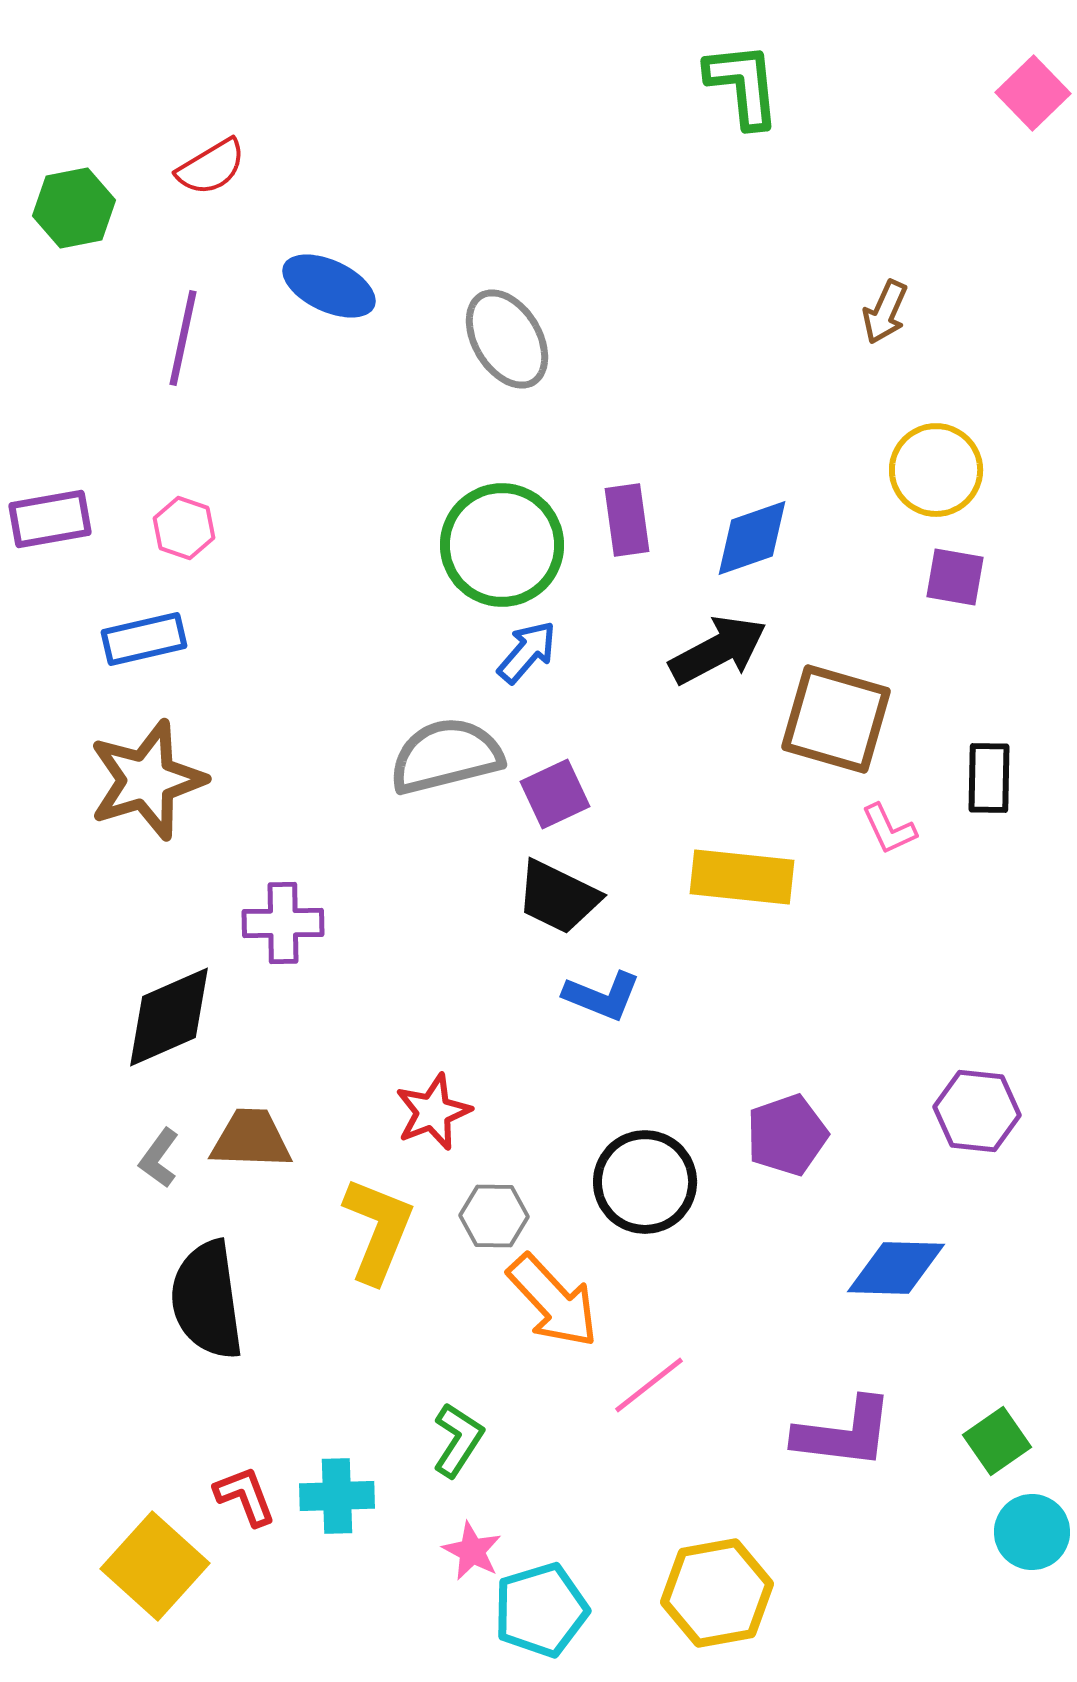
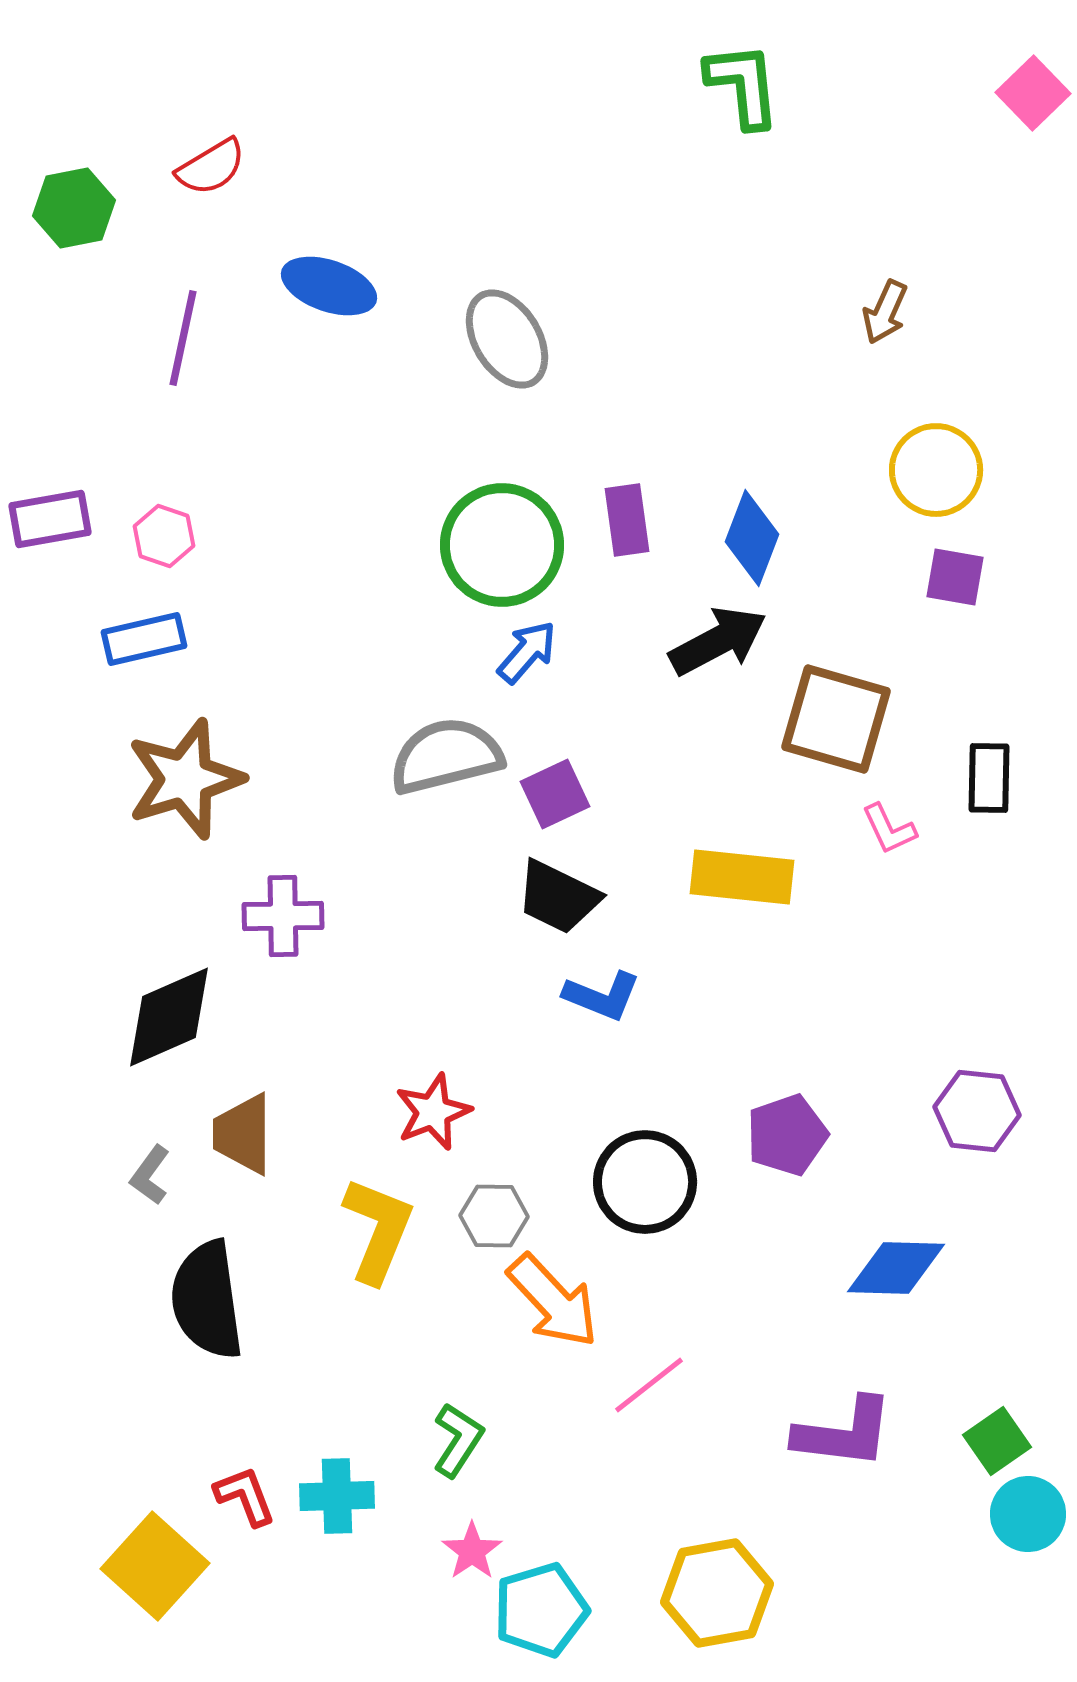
blue ellipse at (329, 286): rotated 6 degrees counterclockwise
pink hexagon at (184, 528): moved 20 px left, 8 px down
blue diamond at (752, 538): rotated 50 degrees counterclockwise
black arrow at (718, 650): moved 9 px up
brown star at (147, 780): moved 38 px right, 1 px up
purple cross at (283, 923): moved 7 px up
brown trapezoid at (251, 1139): moved 8 px left, 5 px up; rotated 92 degrees counterclockwise
gray L-shape at (159, 1158): moved 9 px left, 17 px down
cyan circle at (1032, 1532): moved 4 px left, 18 px up
pink star at (472, 1551): rotated 10 degrees clockwise
